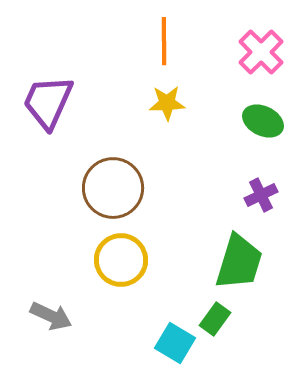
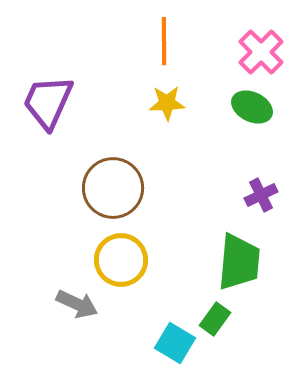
green ellipse: moved 11 px left, 14 px up
green trapezoid: rotated 12 degrees counterclockwise
gray arrow: moved 26 px right, 12 px up
